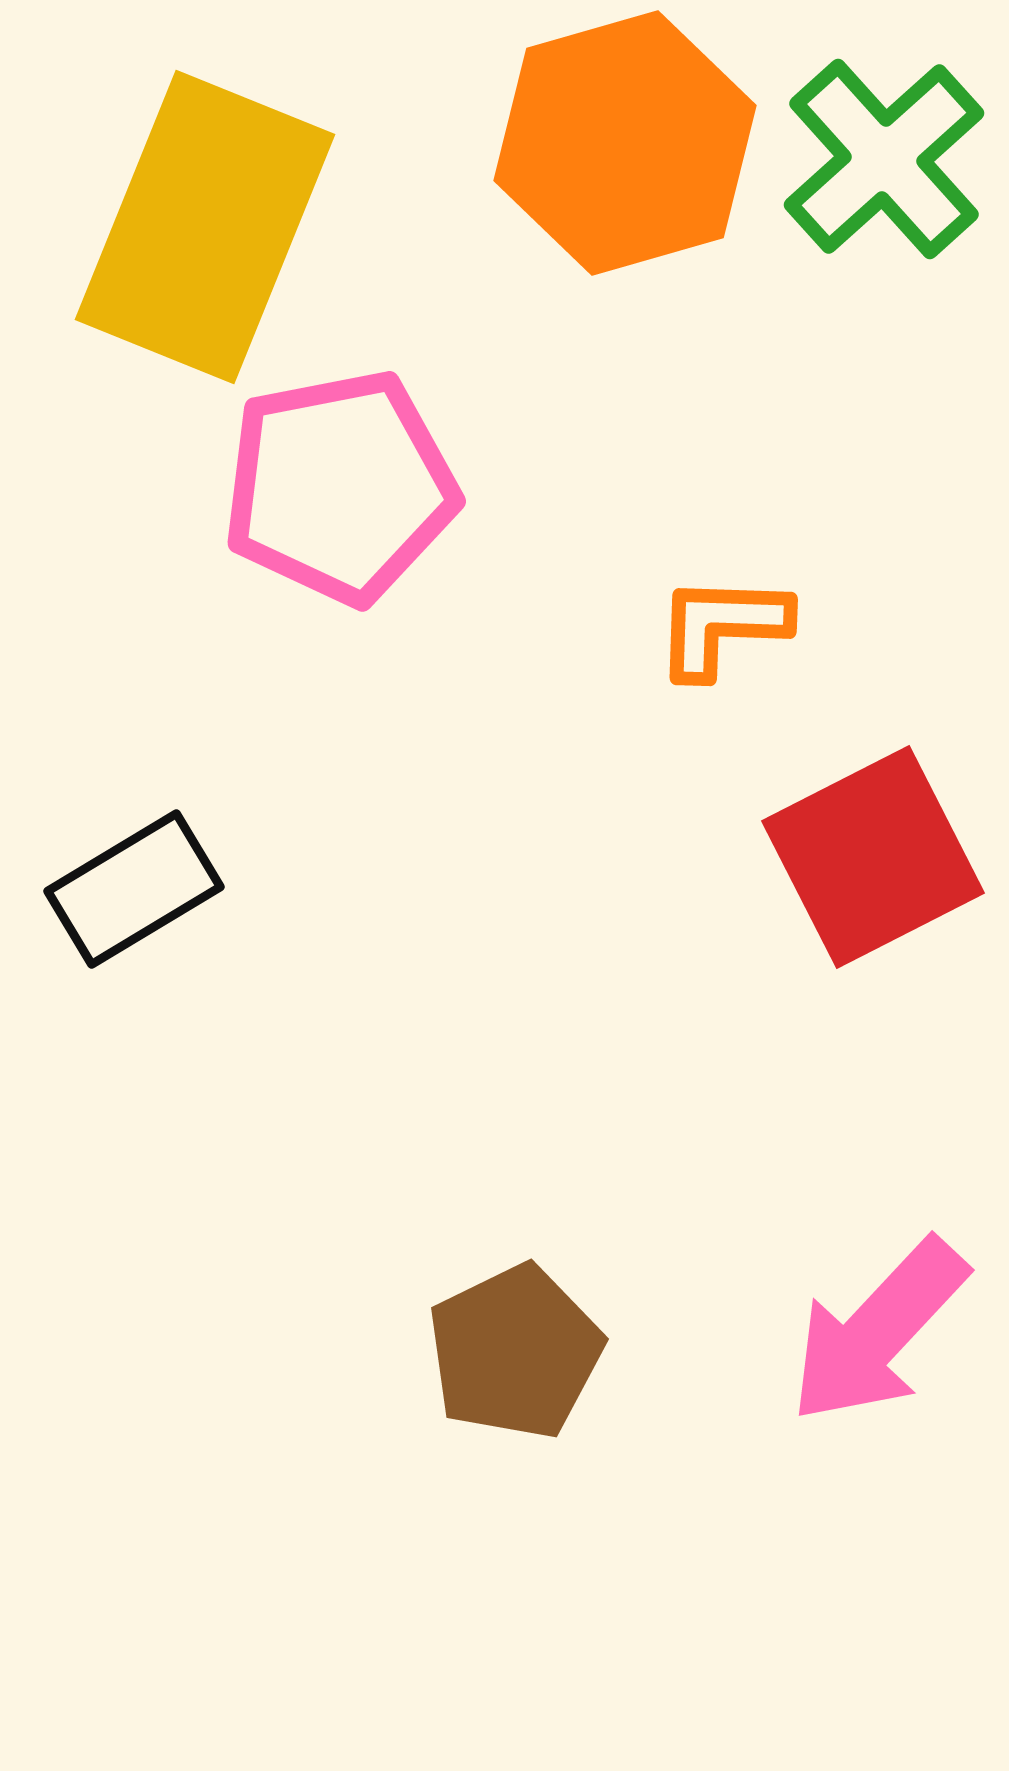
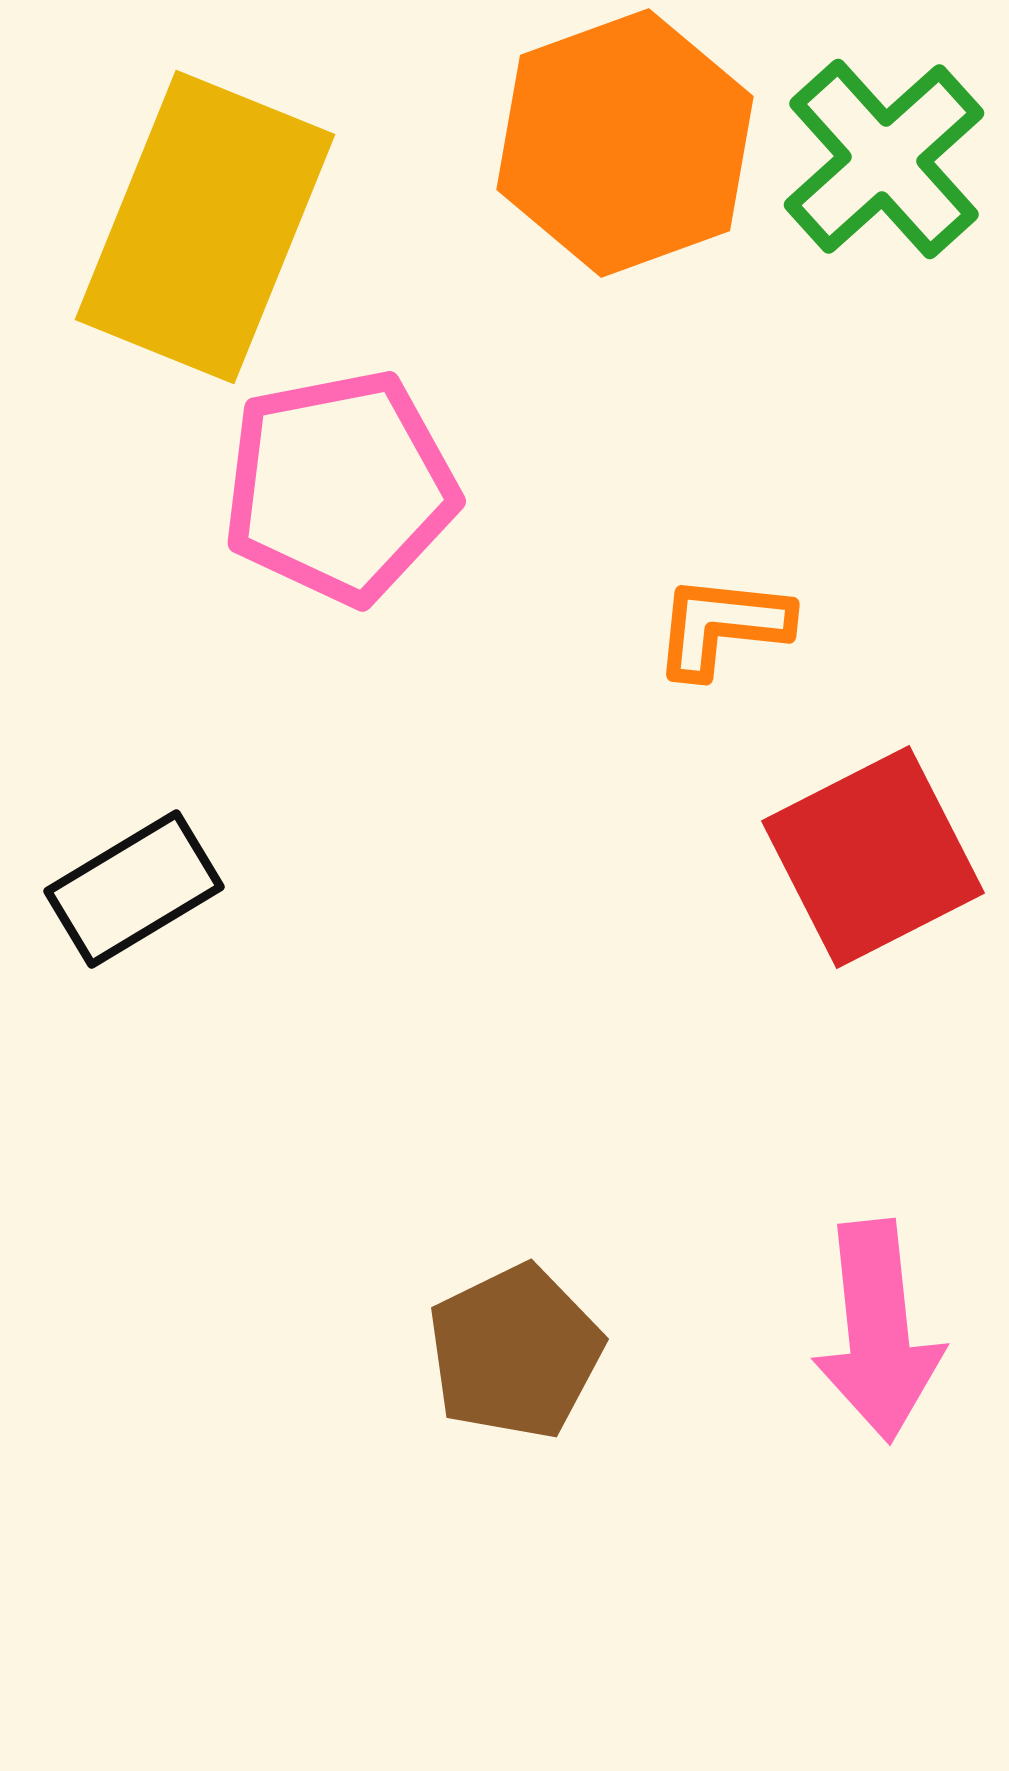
orange hexagon: rotated 4 degrees counterclockwise
orange L-shape: rotated 4 degrees clockwise
pink arrow: rotated 49 degrees counterclockwise
